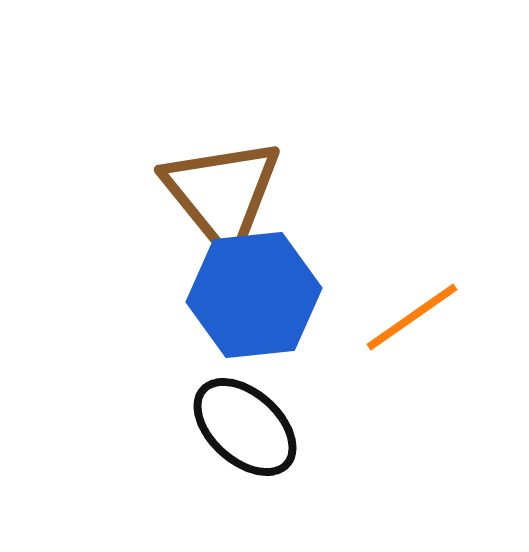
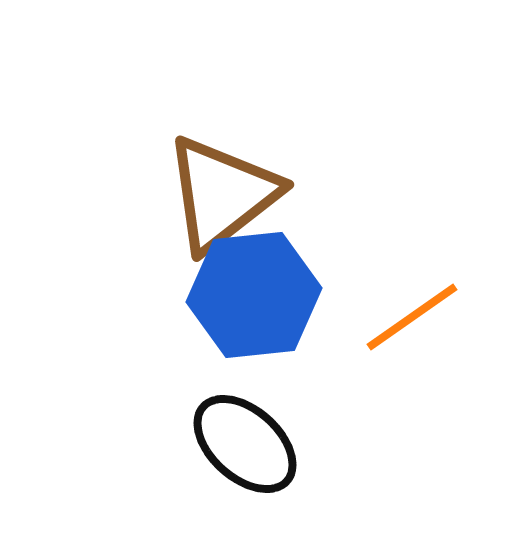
brown triangle: rotated 31 degrees clockwise
black ellipse: moved 17 px down
